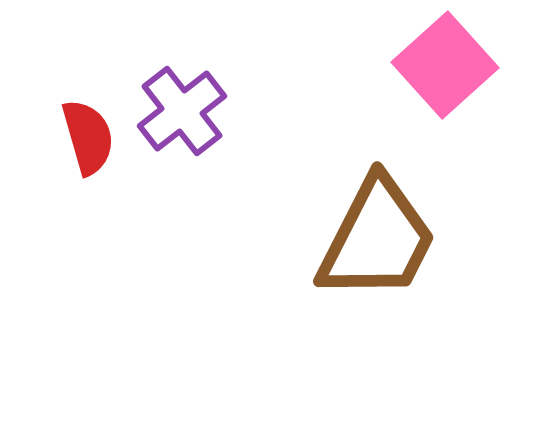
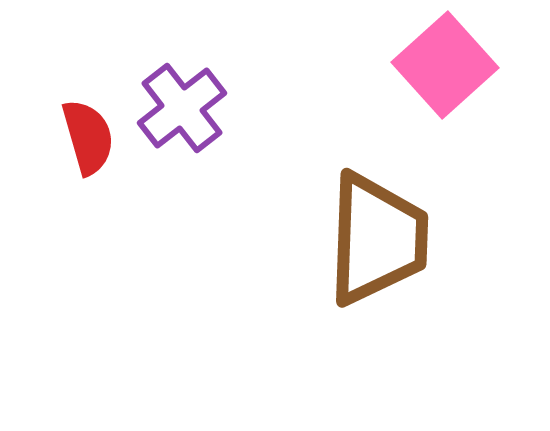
purple cross: moved 3 px up
brown trapezoid: rotated 25 degrees counterclockwise
